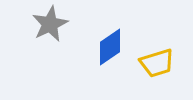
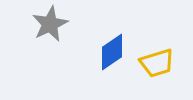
blue diamond: moved 2 px right, 5 px down
